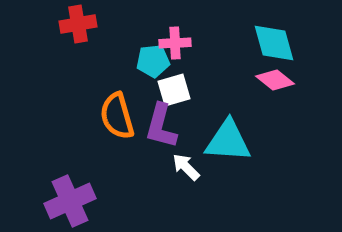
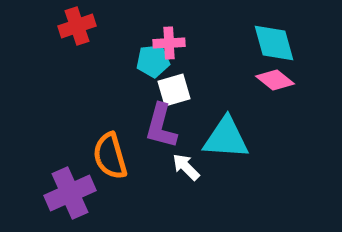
red cross: moved 1 px left, 2 px down; rotated 9 degrees counterclockwise
pink cross: moved 6 px left
orange semicircle: moved 7 px left, 40 px down
cyan triangle: moved 2 px left, 3 px up
purple cross: moved 8 px up
